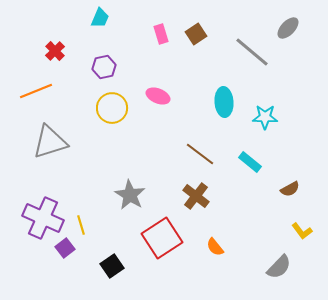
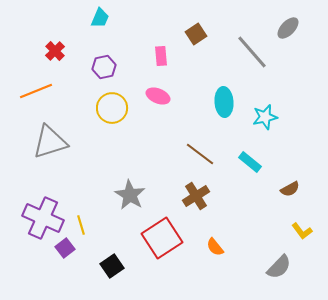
pink rectangle: moved 22 px down; rotated 12 degrees clockwise
gray line: rotated 9 degrees clockwise
cyan star: rotated 15 degrees counterclockwise
brown cross: rotated 20 degrees clockwise
